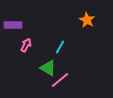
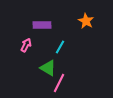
orange star: moved 1 px left, 1 px down
purple rectangle: moved 29 px right
pink line: moved 1 px left, 3 px down; rotated 24 degrees counterclockwise
